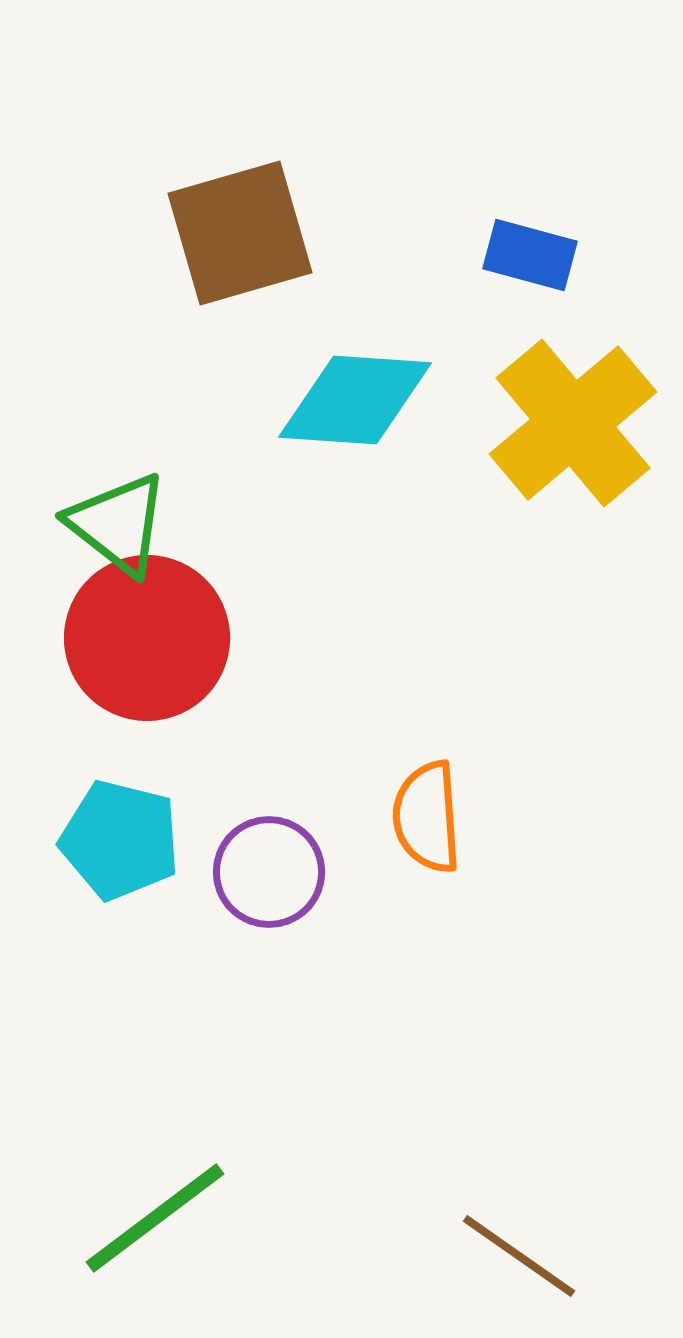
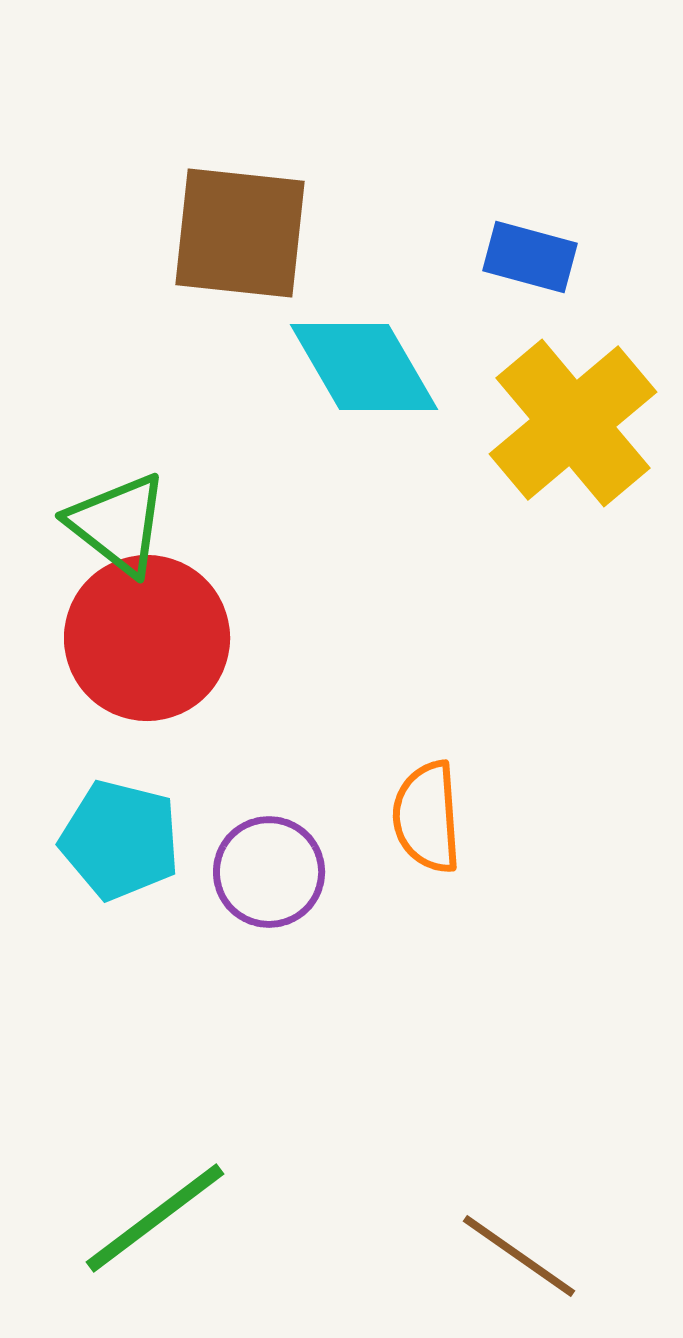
brown square: rotated 22 degrees clockwise
blue rectangle: moved 2 px down
cyan diamond: moved 9 px right, 33 px up; rotated 56 degrees clockwise
